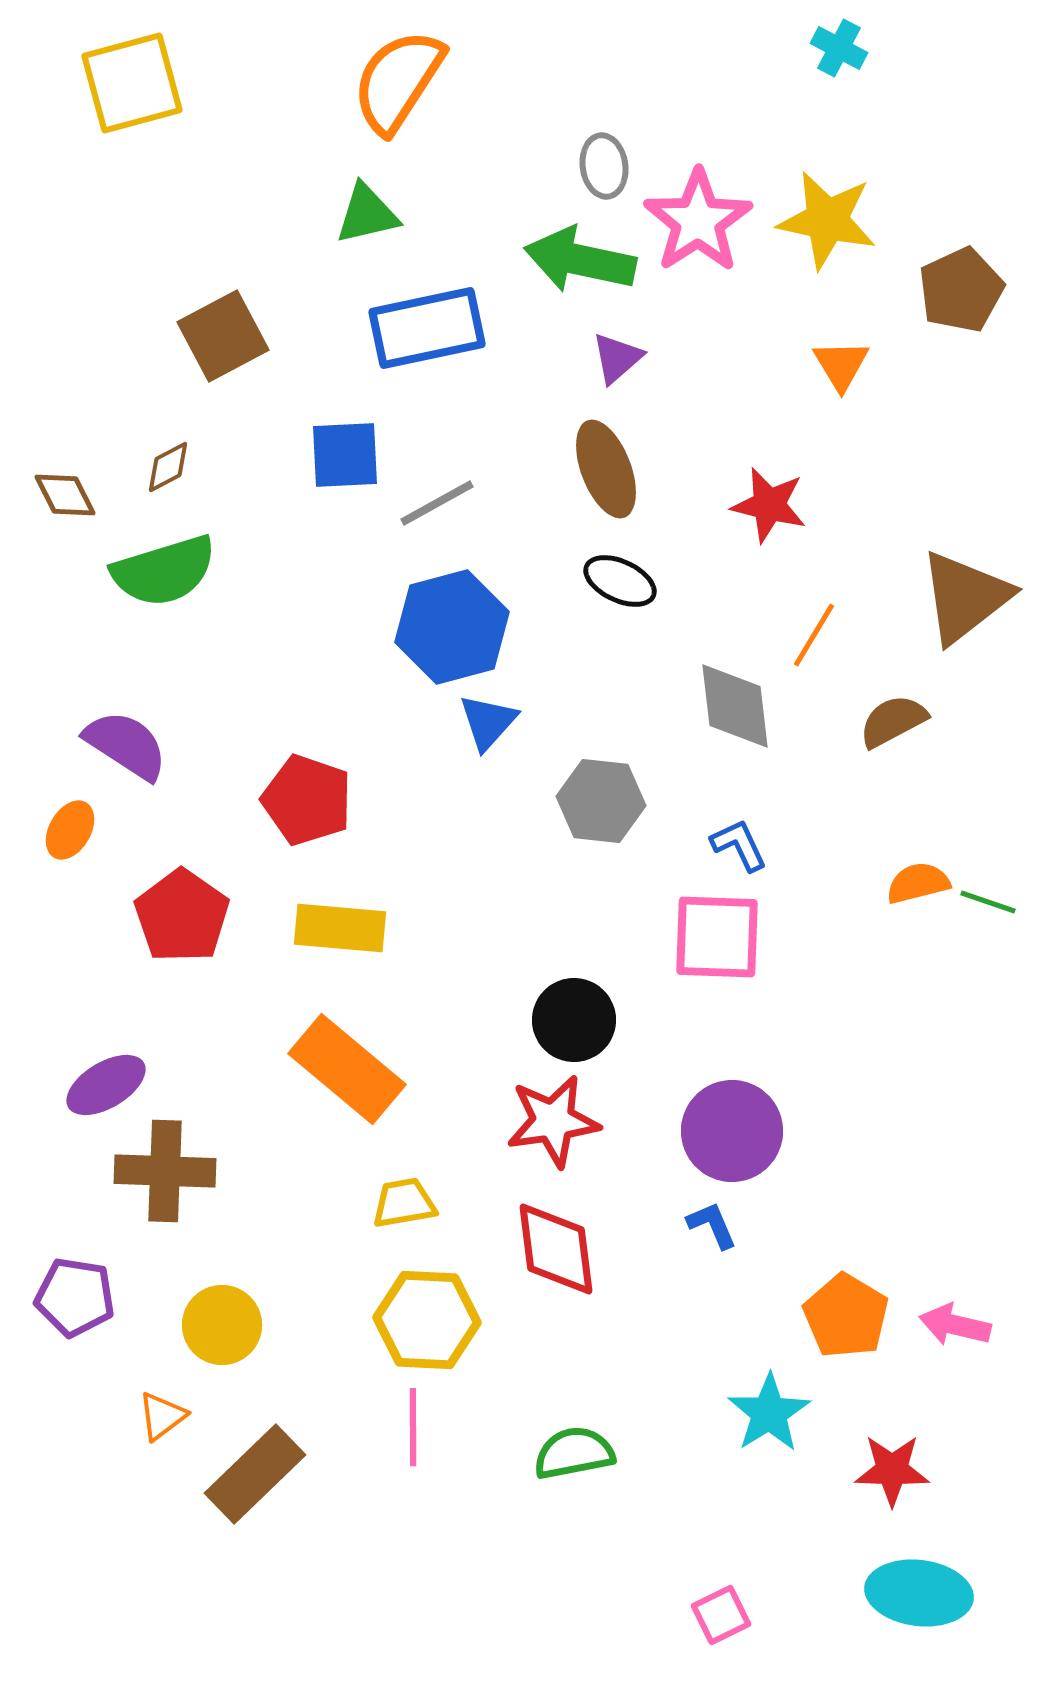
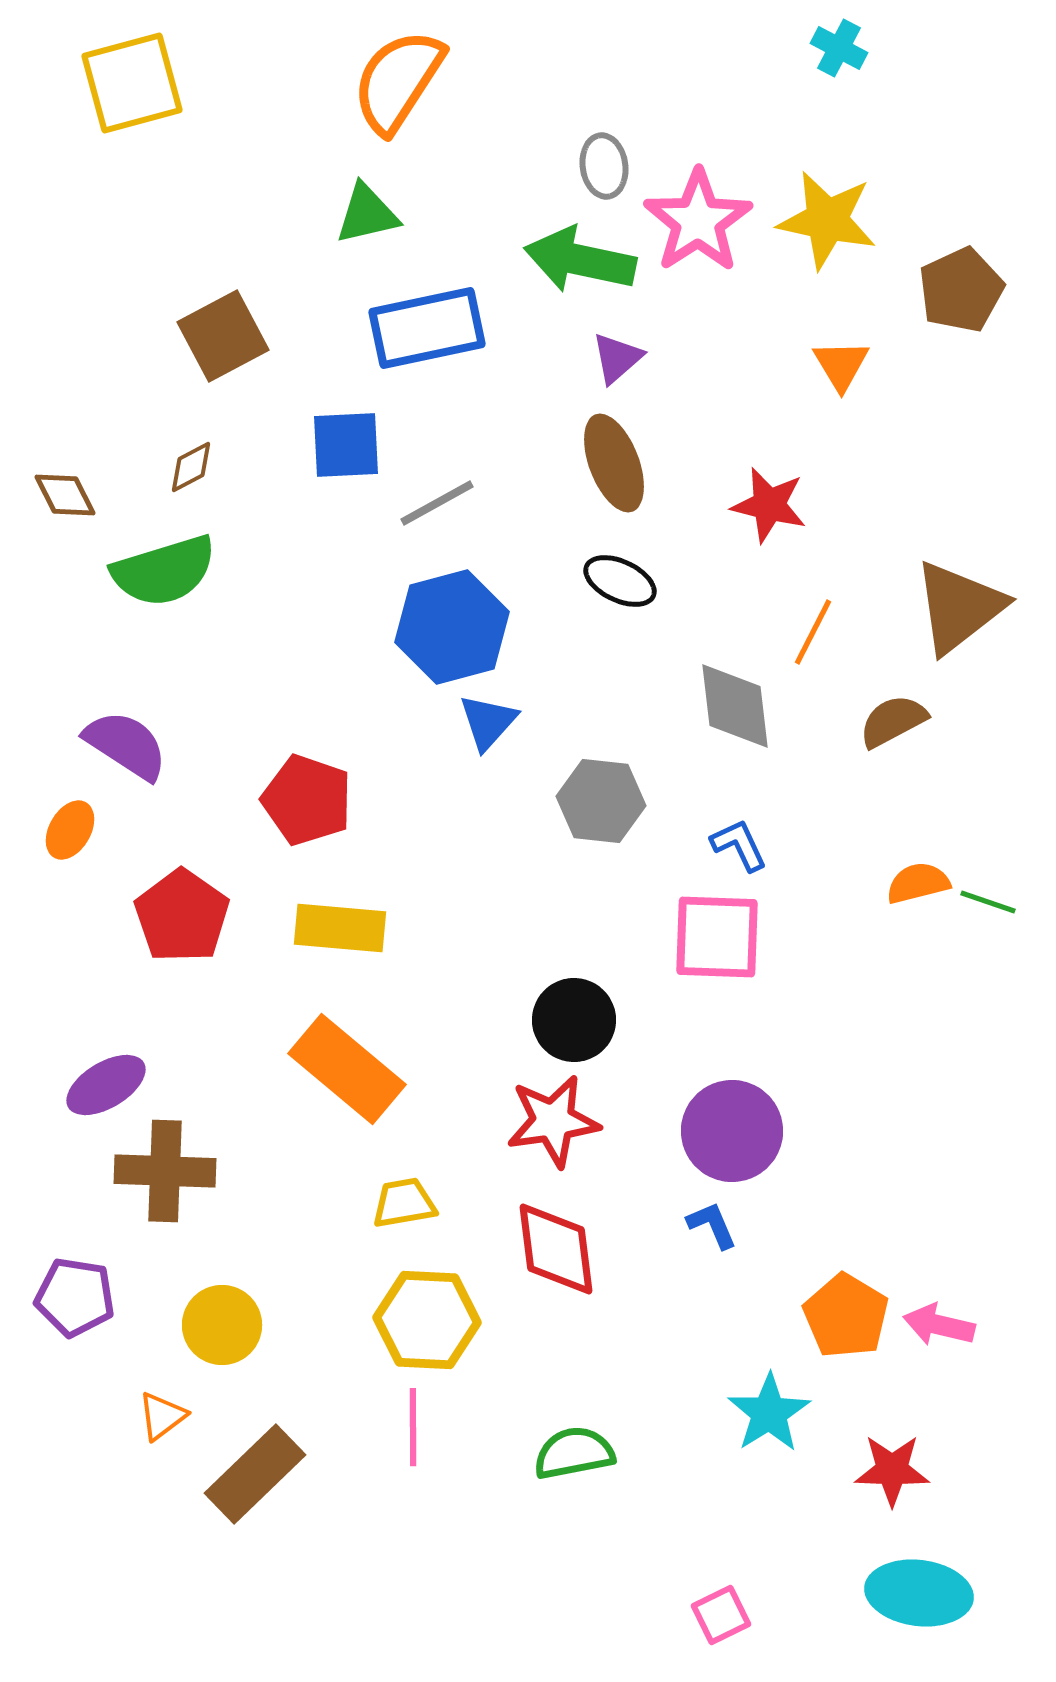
blue square at (345, 455): moved 1 px right, 10 px up
brown diamond at (168, 467): moved 23 px right
brown ellipse at (606, 469): moved 8 px right, 6 px up
brown triangle at (965, 597): moved 6 px left, 10 px down
orange line at (814, 635): moved 1 px left, 3 px up; rotated 4 degrees counterclockwise
pink arrow at (955, 1325): moved 16 px left
